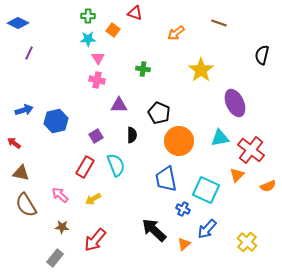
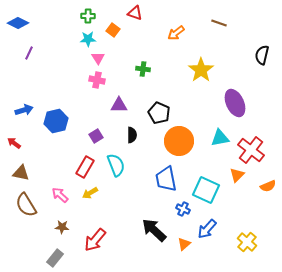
yellow arrow at (93, 199): moved 3 px left, 6 px up
